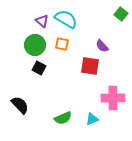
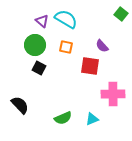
orange square: moved 4 px right, 3 px down
pink cross: moved 4 px up
